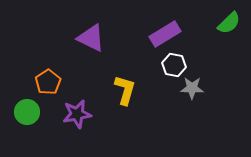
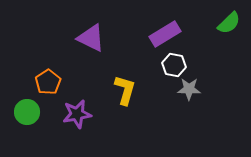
gray star: moved 3 px left, 1 px down
